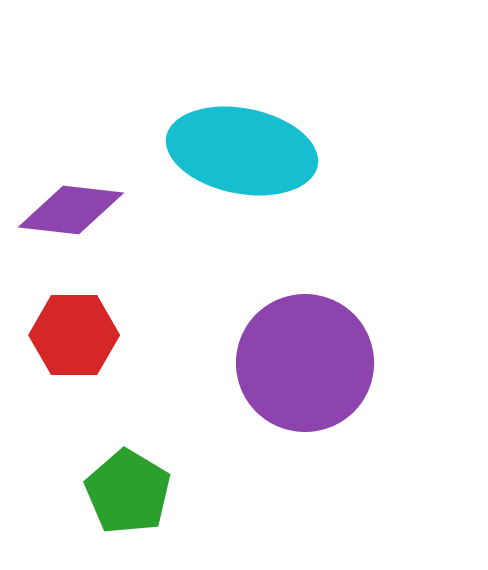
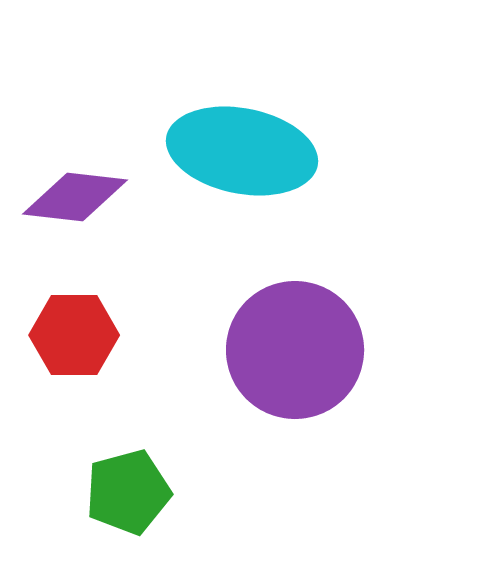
purple diamond: moved 4 px right, 13 px up
purple circle: moved 10 px left, 13 px up
green pentagon: rotated 26 degrees clockwise
